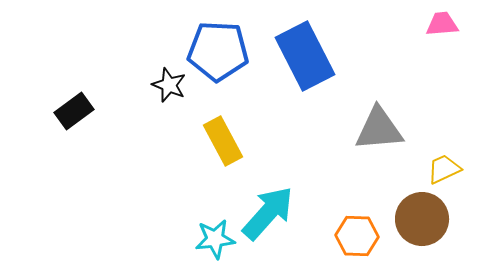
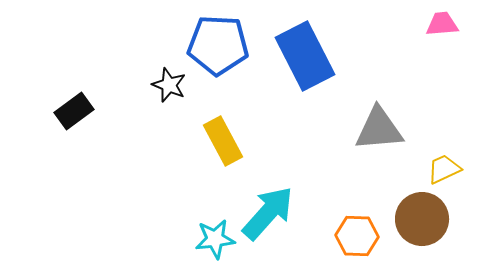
blue pentagon: moved 6 px up
